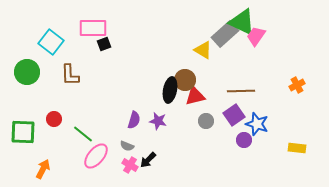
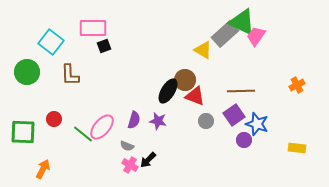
black square: moved 2 px down
black ellipse: moved 2 px left, 1 px down; rotated 20 degrees clockwise
red triangle: rotated 35 degrees clockwise
pink ellipse: moved 6 px right, 29 px up
